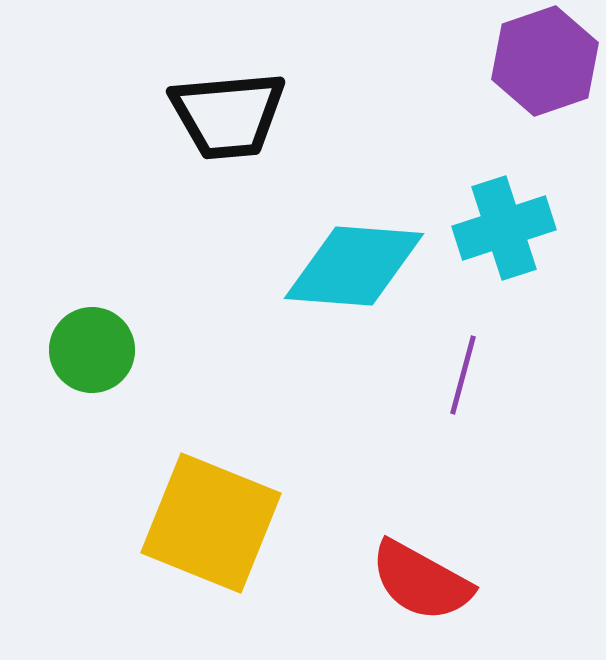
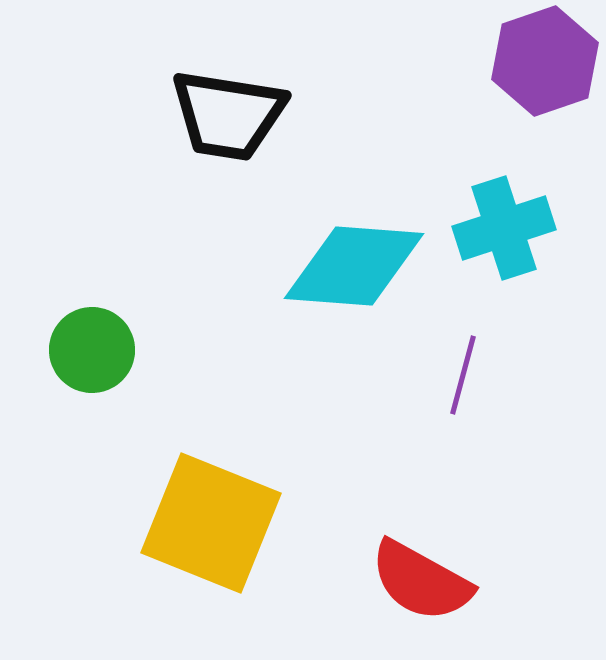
black trapezoid: rotated 14 degrees clockwise
